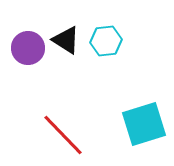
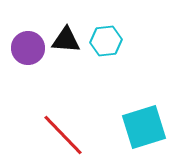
black triangle: rotated 28 degrees counterclockwise
cyan square: moved 3 px down
